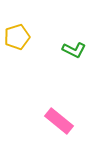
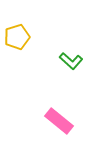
green L-shape: moved 3 px left, 11 px down; rotated 15 degrees clockwise
